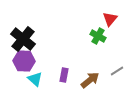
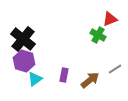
red triangle: rotated 28 degrees clockwise
green cross: moved 1 px up
purple hexagon: rotated 15 degrees clockwise
gray line: moved 2 px left, 2 px up
cyan triangle: rotated 42 degrees clockwise
